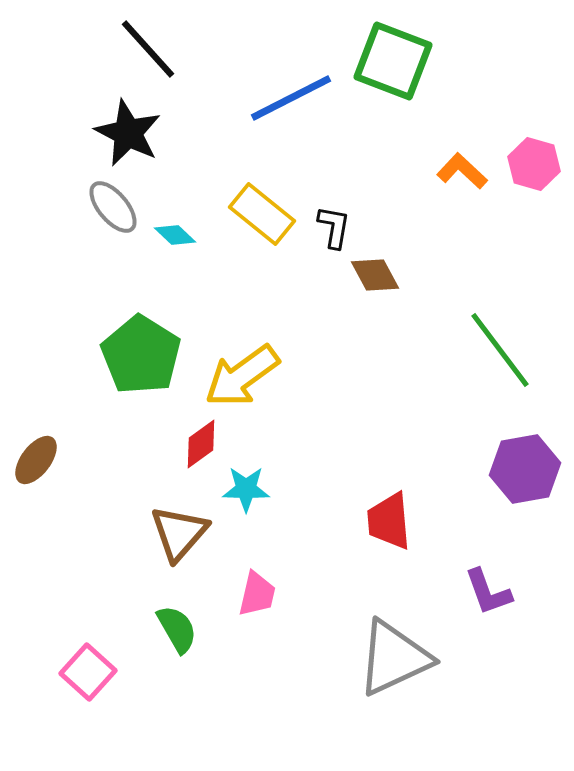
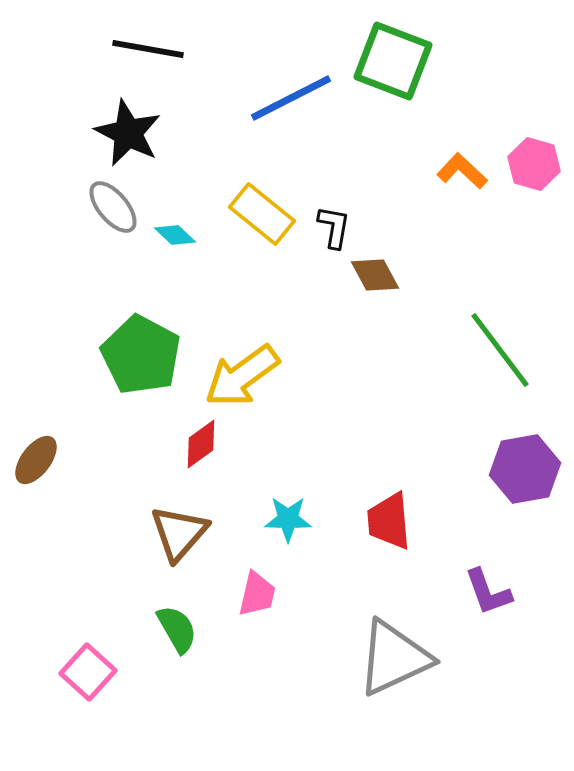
black line: rotated 38 degrees counterclockwise
green pentagon: rotated 4 degrees counterclockwise
cyan star: moved 42 px right, 30 px down
